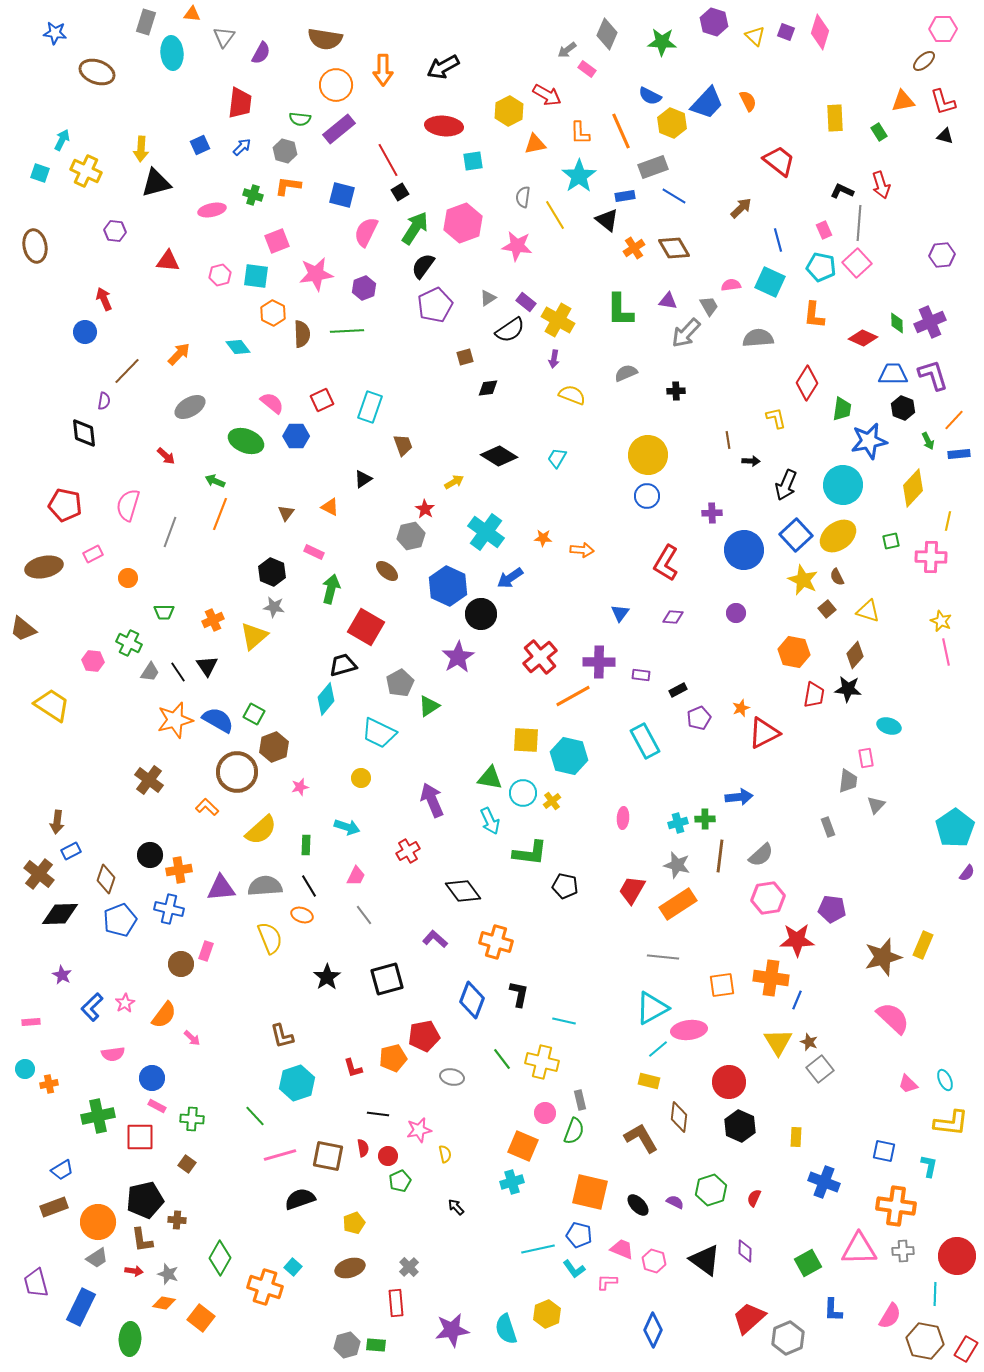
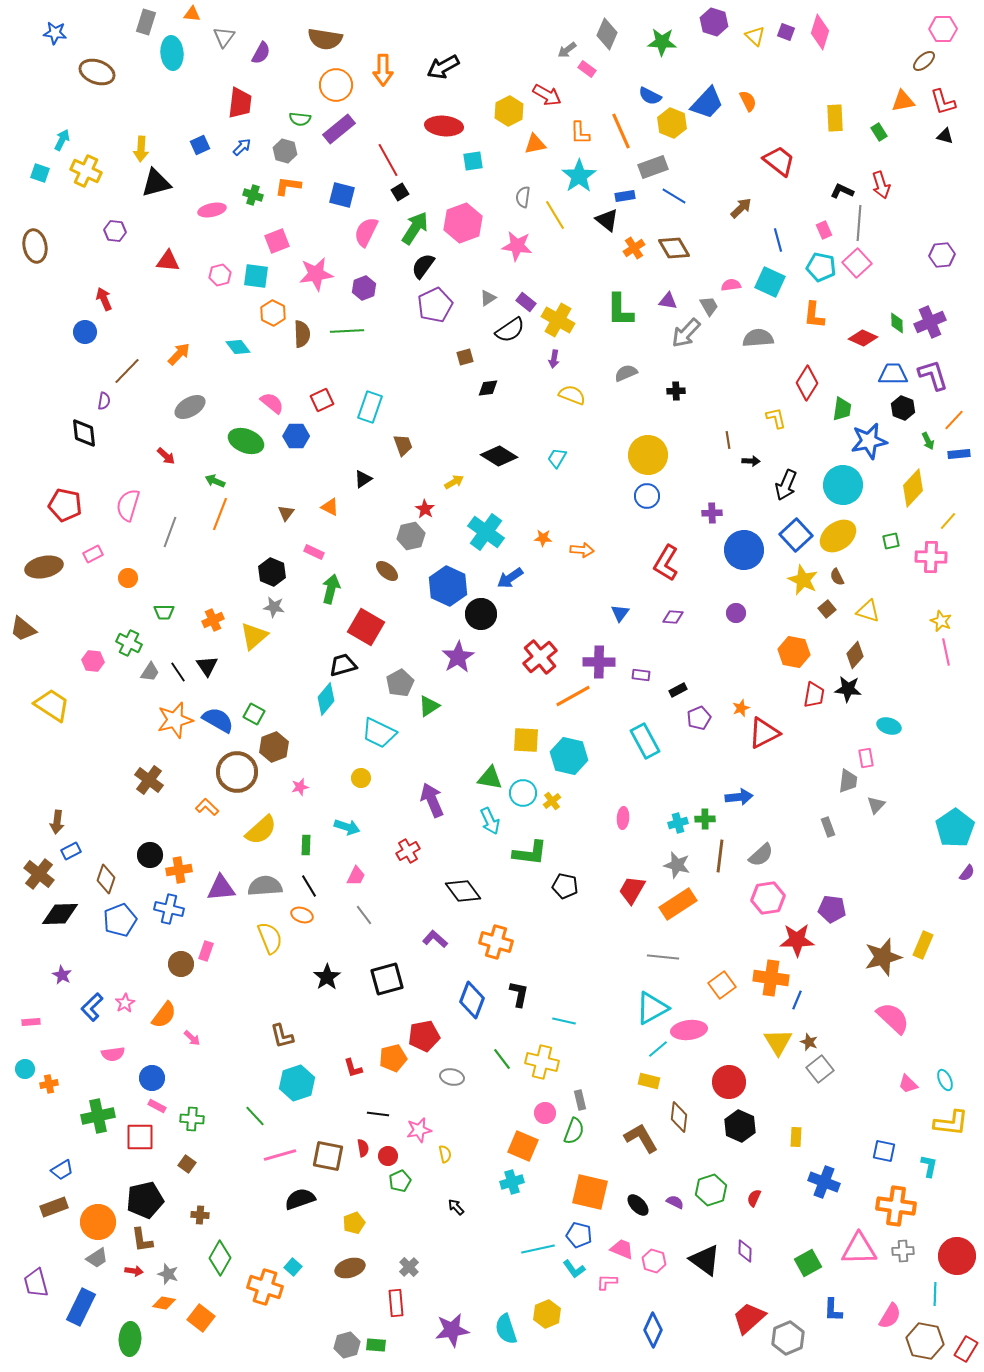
yellow line at (948, 521): rotated 30 degrees clockwise
orange square at (722, 985): rotated 28 degrees counterclockwise
brown cross at (177, 1220): moved 23 px right, 5 px up
